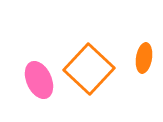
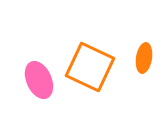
orange square: moved 1 px right, 2 px up; rotated 18 degrees counterclockwise
